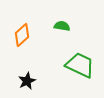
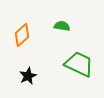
green trapezoid: moved 1 px left, 1 px up
black star: moved 1 px right, 5 px up
